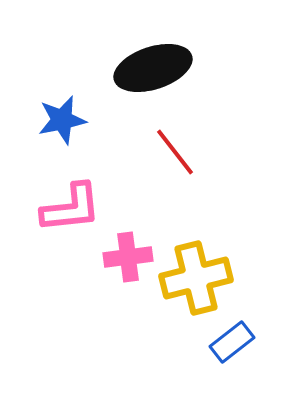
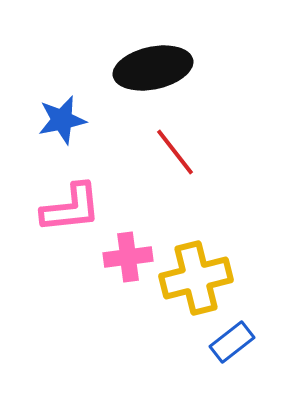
black ellipse: rotated 6 degrees clockwise
